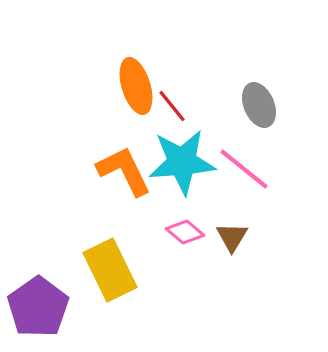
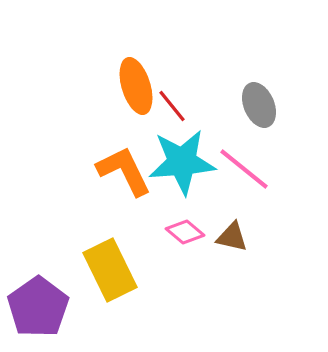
brown triangle: rotated 48 degrees counterclockwise
